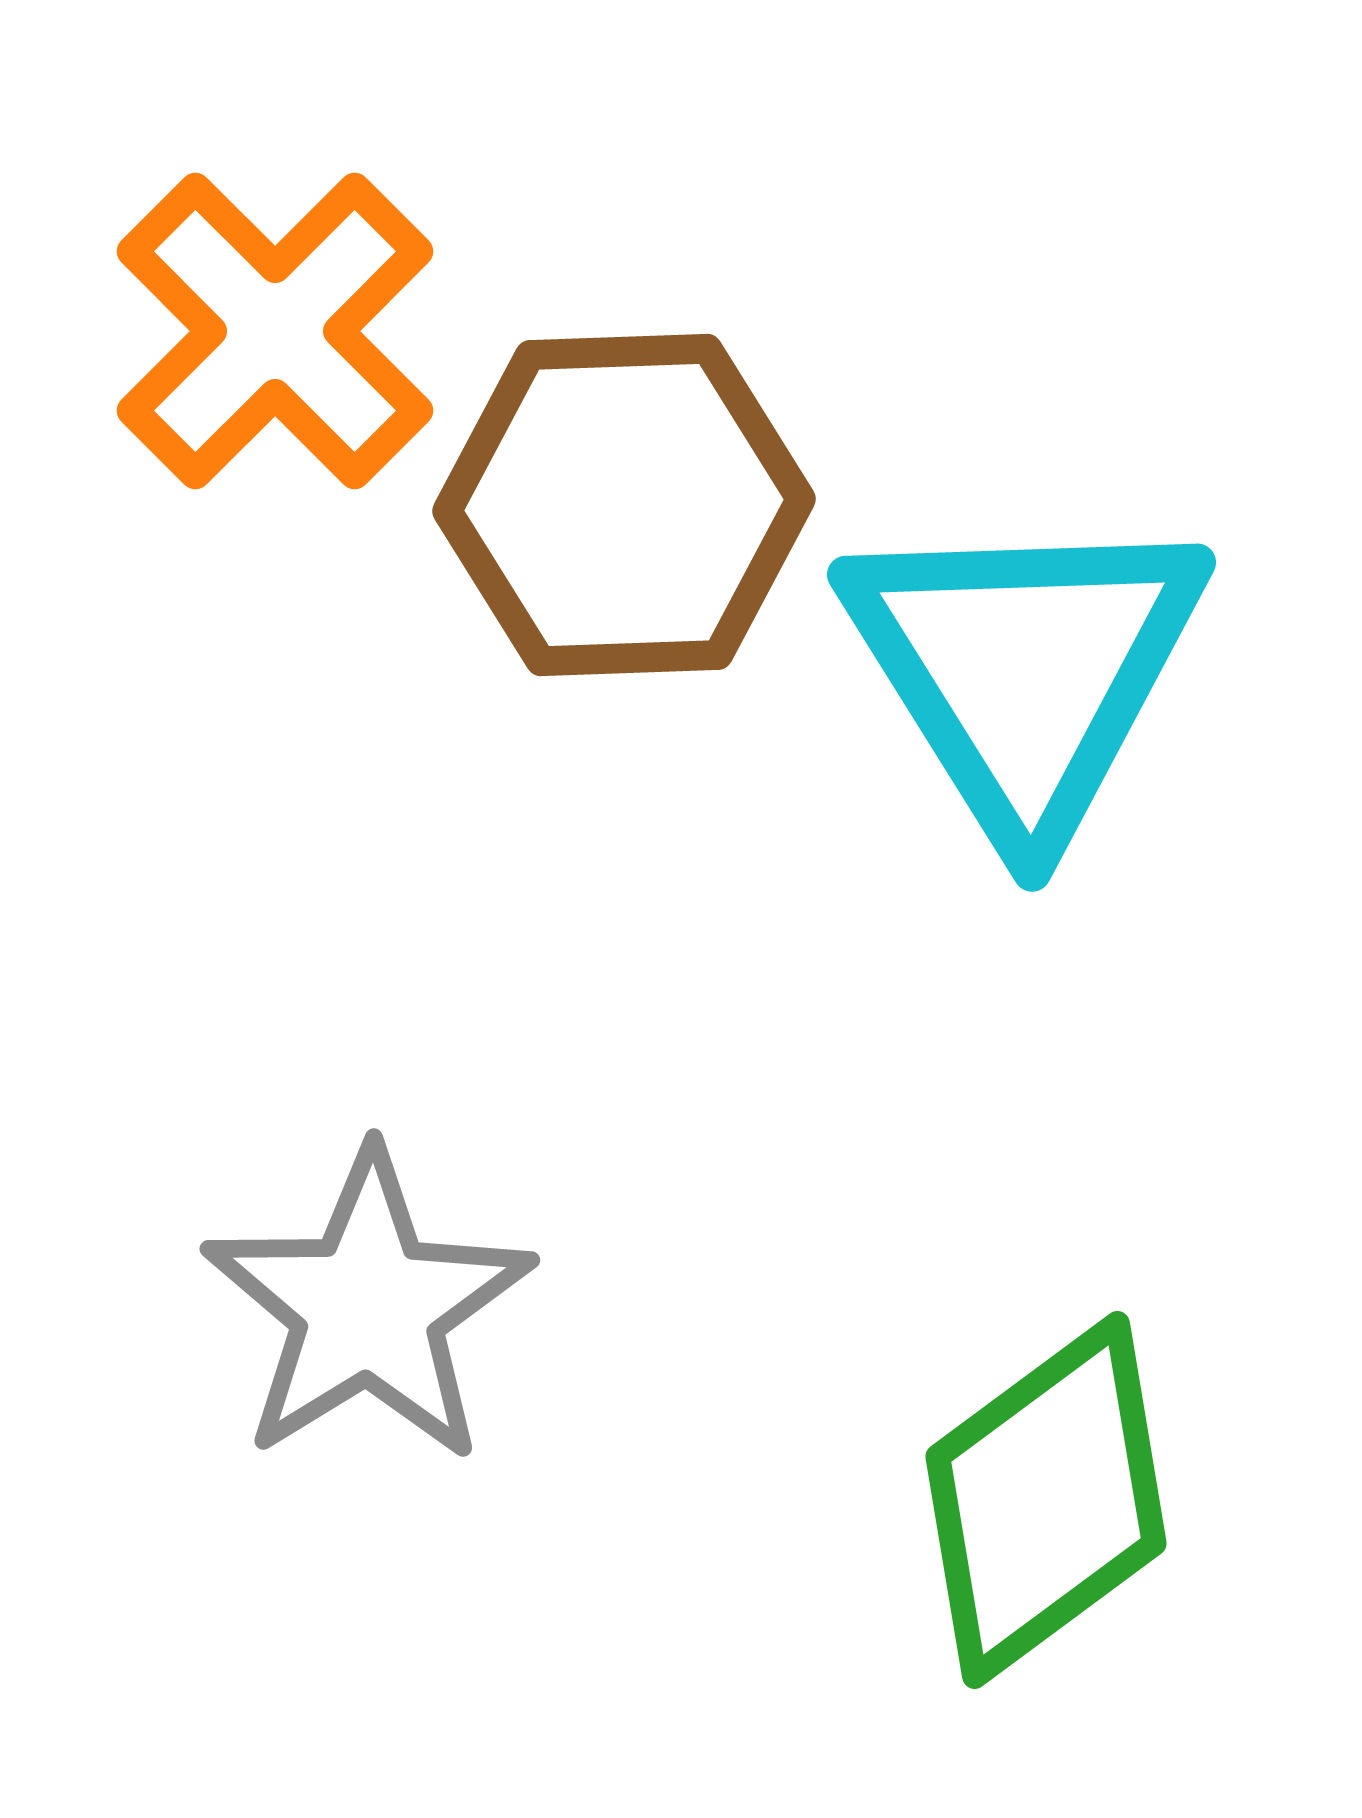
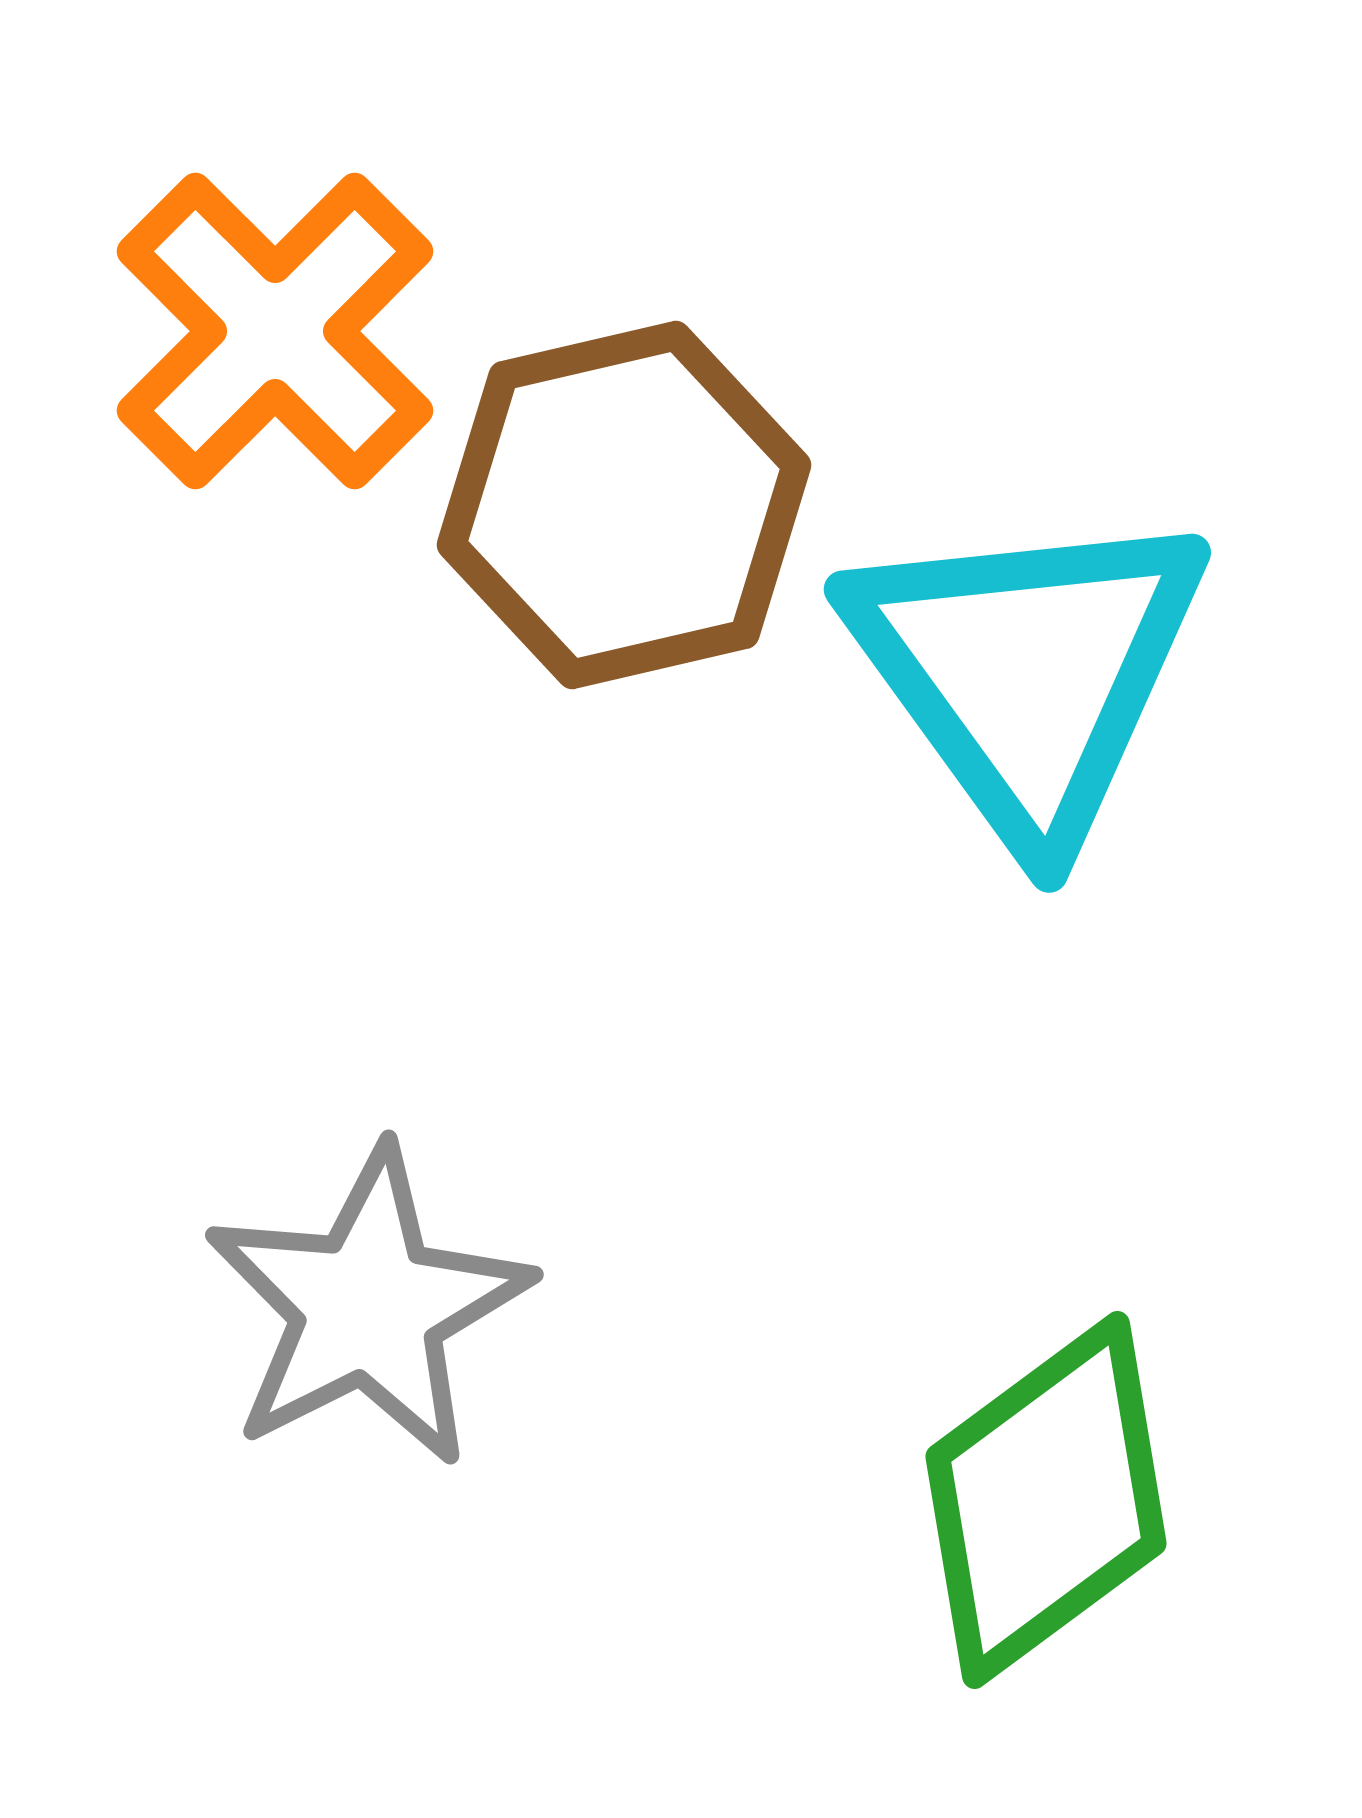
brown hexagon: rotated 11 degrees counterclockwise
cyan triangle: moved 3 px right, 2 px down; rotated 4 degrees counterclockwise
gray star: rotated 5 degrees clockwise
